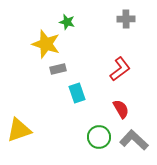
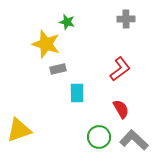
cyan rectangle: rotated 18 degrees clockwise
